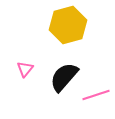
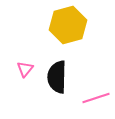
black semicircle: moved 7 px left; rotated 40 degrees counterclockwise
pink line: moved 3 px down
